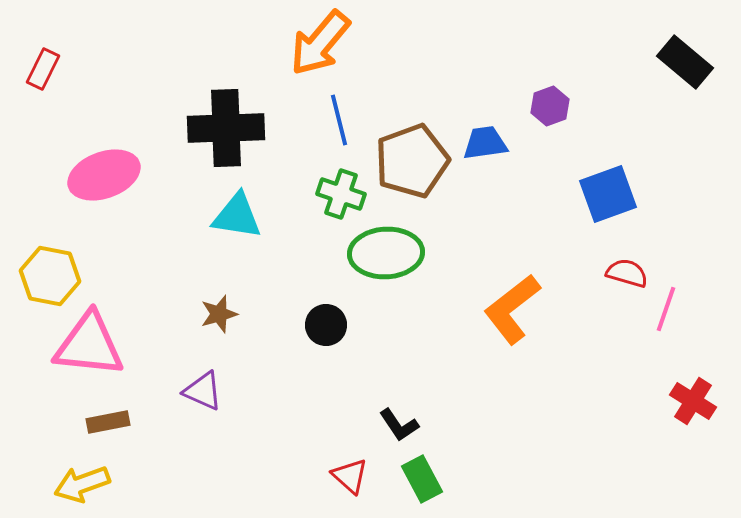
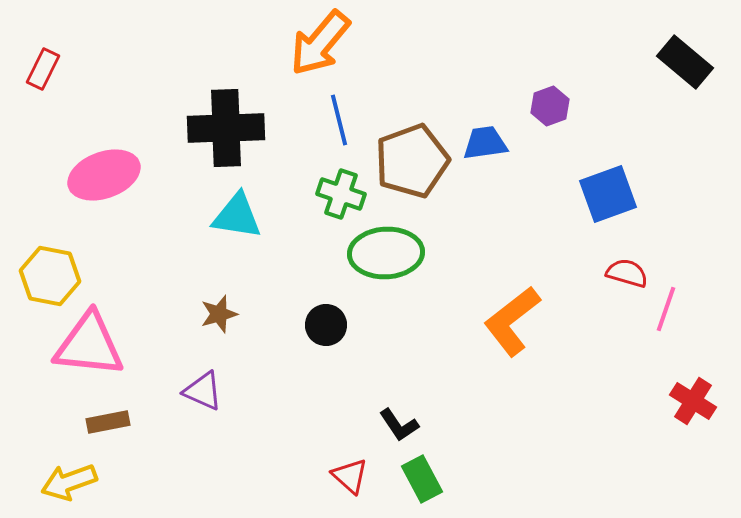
orange L-shape: moved 12 px down
yellow arrow: moved 13 px left, 2 px up
